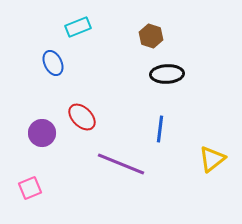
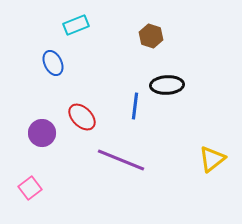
cyan rectangle: moved 2 px left, 2 px up
black ellipse: moved 11 px down
blue line: moved 25 px left, 23 px up
purple line: moved 4 px up
pink square: rotated 15 degrees counterclockwise
